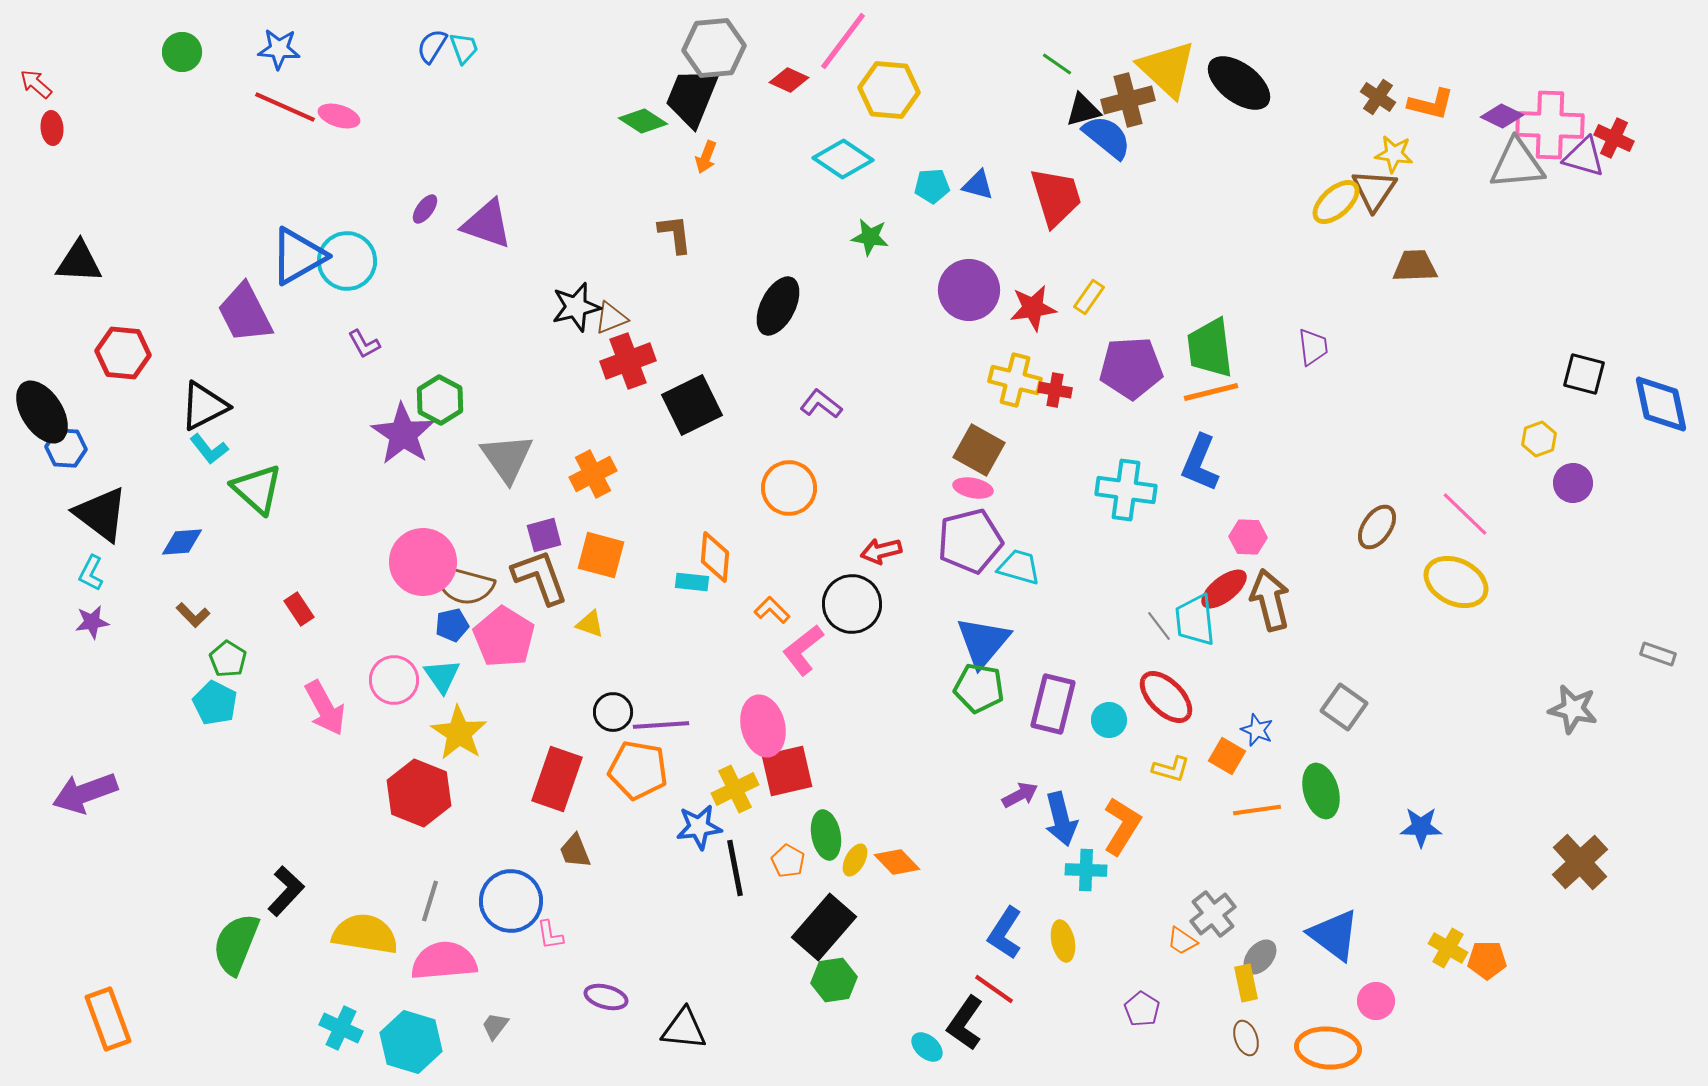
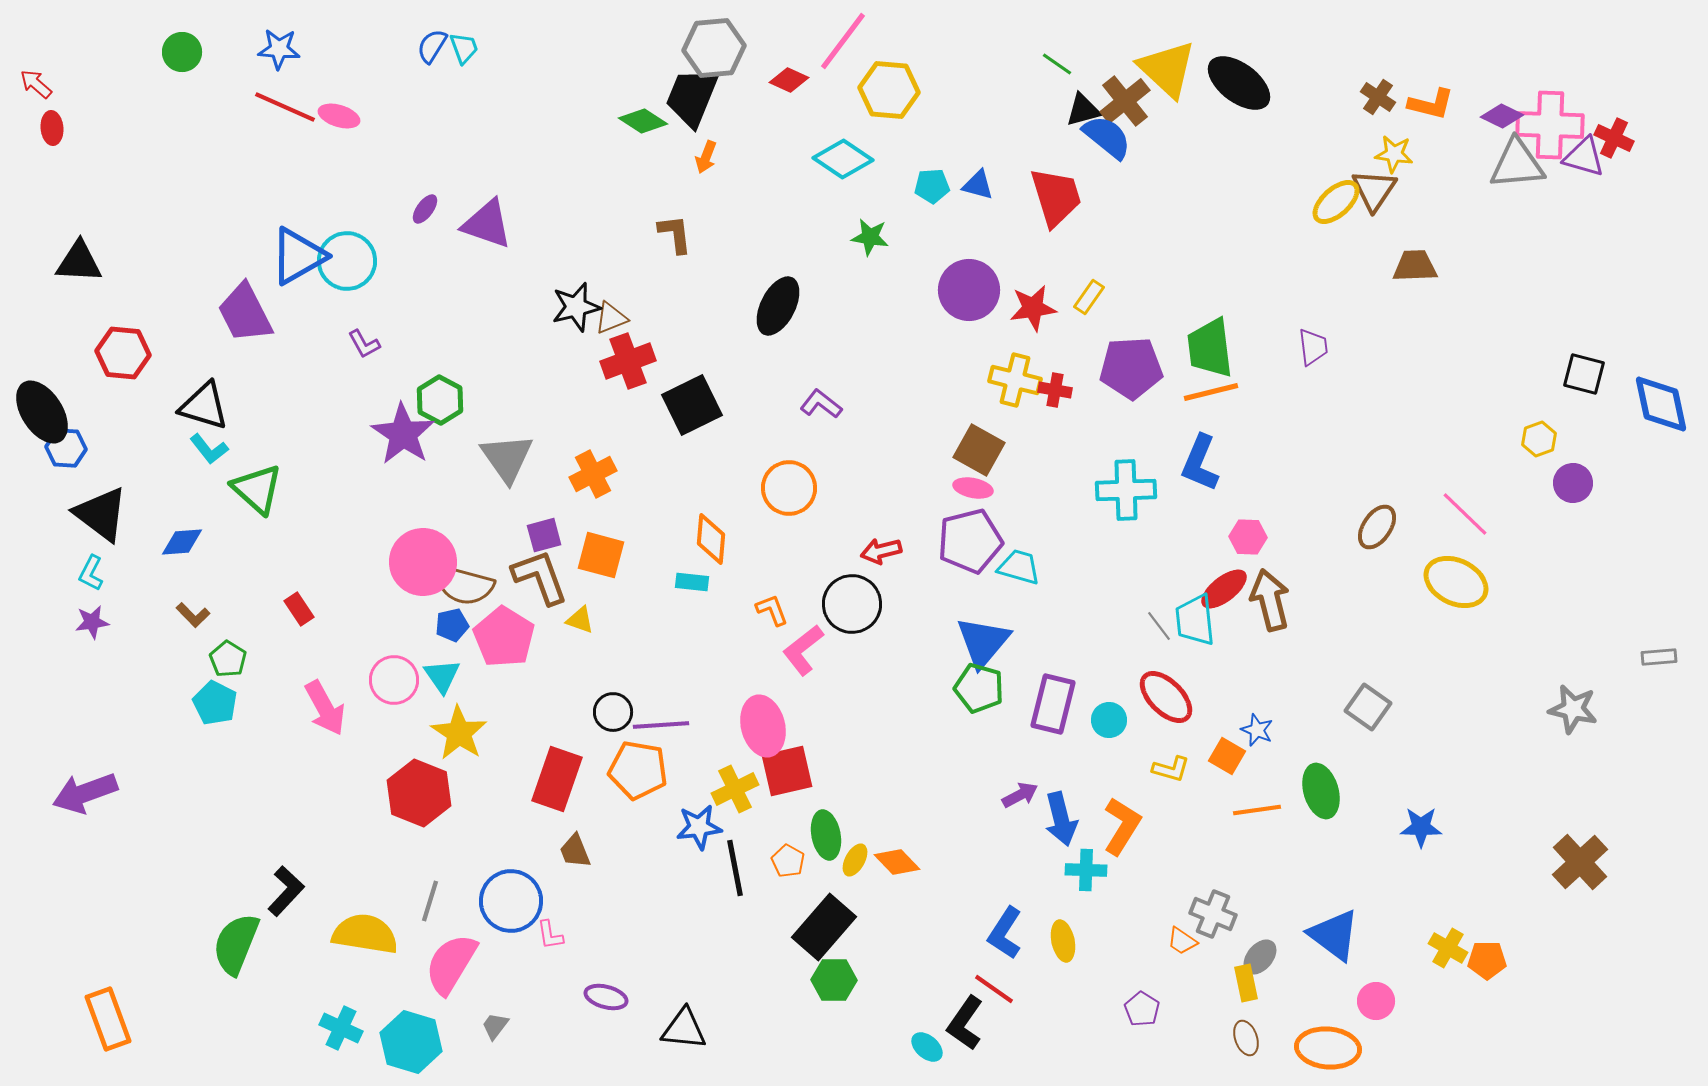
brown cross at (1128, 100): moved 3 px left, 1 px down; rotated 24 degrees counterclockwise
black triangle at (204, 406): rotated 44 degrees clockwise
cyan cross at (1126, 490): rotated 10 degrees counterclockwise
orange diamond at (715, 557): moved 4 px left, 18 px up
orange L-shape at (772, 610): rotated 24 degrees clockwise
yellow triangle at (590, 624): moved 10 px left, 4 px up
gray rectangle at (1658, 654): moved 1 px right, 3 px down; rotated 24 degrees counterclockwise
green pentagon at (979, 688): rotated 6 degrees clockwise
gray square at (1344, 707): moved 24 px right
gray cross at (1213, 914): rotated 30 degrees counterclockwise
pink semicircle at (444, 961): moved 7 px right, 3 px down; rotated 54 degrees counterclockwise
green hexagon at (834, 980): rotated 9 degrees clockwise
